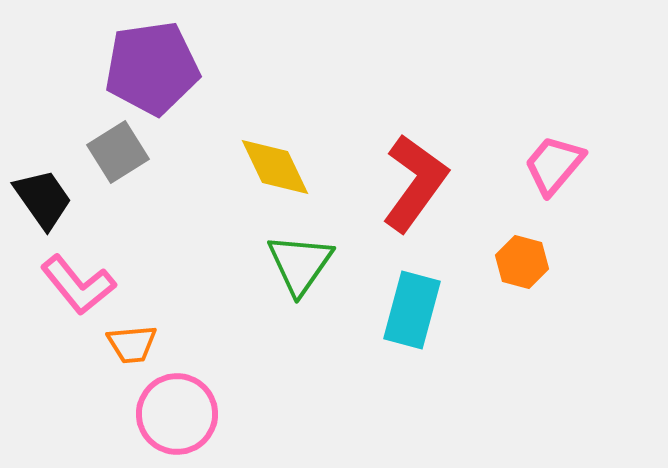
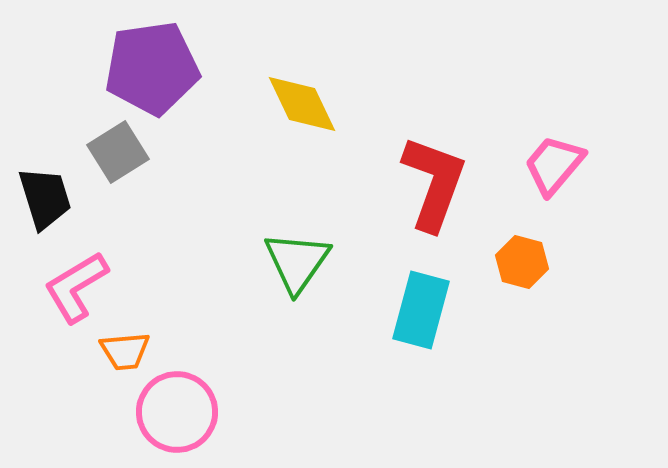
yellow diamond: moved 27 px right, 63 px up
red L-shape: moved 19 px right; rotated 16 degrees counterclockwise
black trapezoid: moved 2 px right, 1 px up; rotated 18 degrees clockwise
green triangle: moved 3 px left, 2 px up
pink L-shape: moved 2 px left, 2 px down; rotated 98 degrees clockwise
cyan rectangle: moved 9 px right
orange trapezoid: moved 7 px left, 7 px down
pink circle: moved 2 px up
